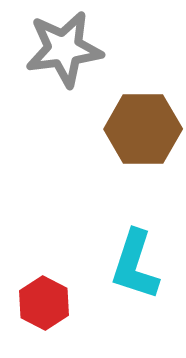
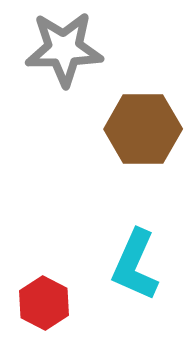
gray star: rotated 6 degrees clockwise
cyan L-shape: rotated 6 degrees clockwise
